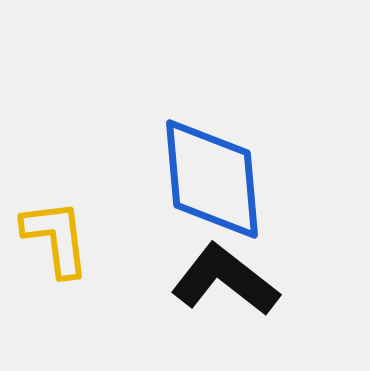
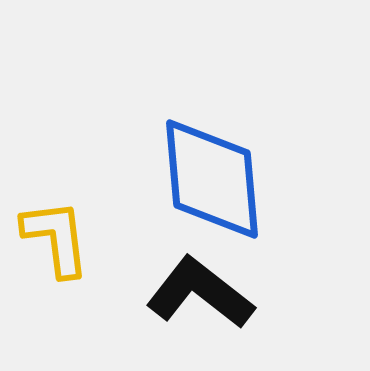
black L-shape: moved 25 px left, 13 px down
